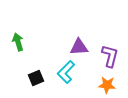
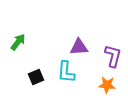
green arrow: rotated 54 degrees clockwise
purple L-shape: moved 3 px right
cyan L-shape: rotated 40 degrees counterclockwise
black square: moved 1 px up
